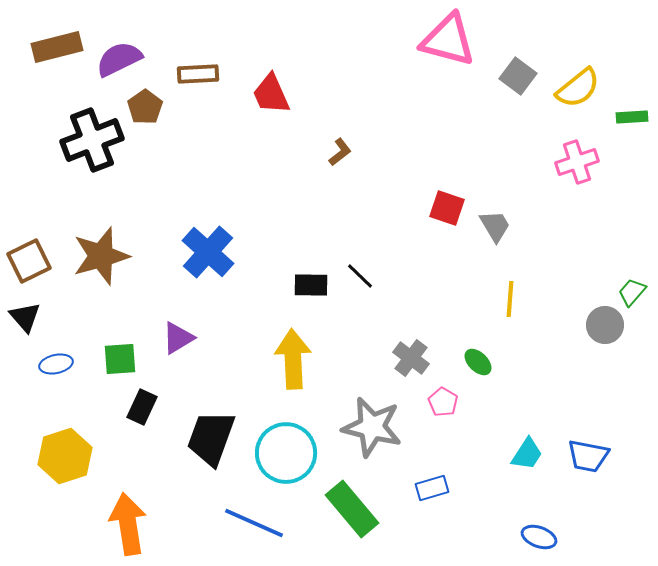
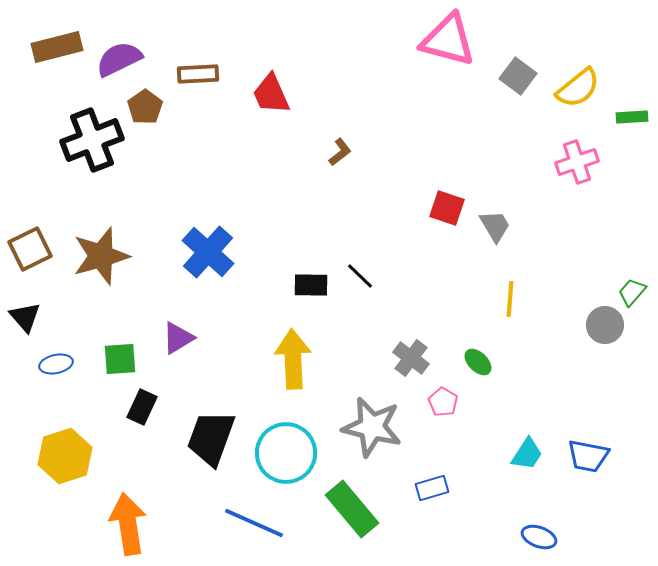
brown square at (29, 261): moved 1 px right, 12 px up
